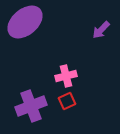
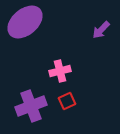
pink cross: moved 6 px left, 5 px up
